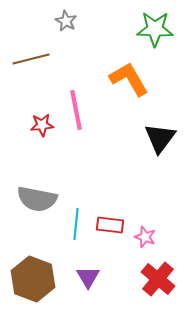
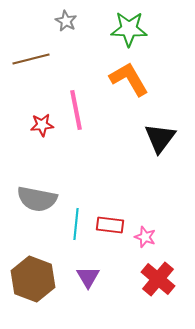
green star: moved 26 px left
